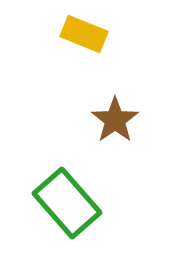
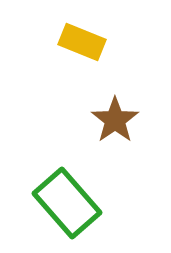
yellow rectangle: moved 2 px left, 8 px down
